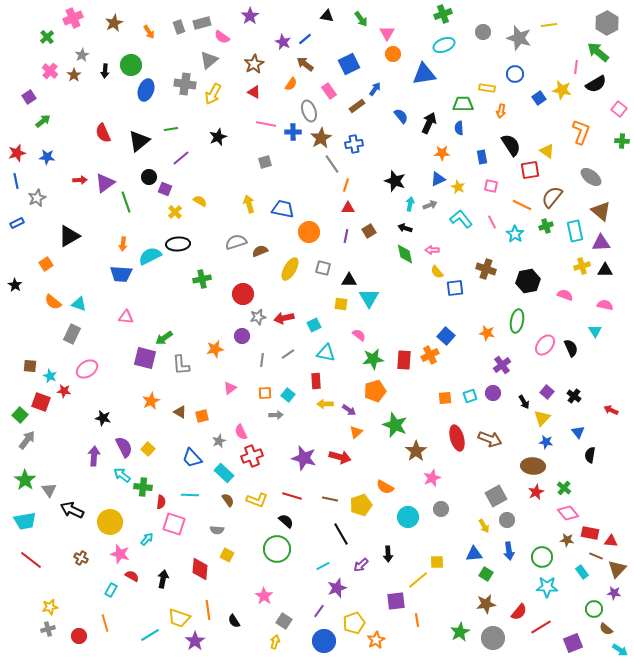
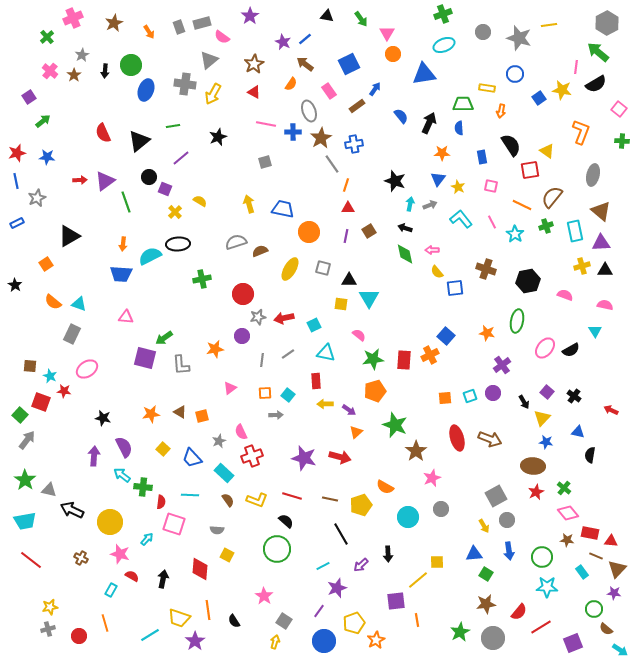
green line at (171, 129): moved 2 px right, 3 px up
gray ellipse at (591, 177): moved 2 px right, 2 px up; rotated 65 degrees clockwise
blue triangle at (438, 179): rotated 28 degrees counterclockwise
purple triangle at (105, 183): moved 2 px up
pink ellipse at (545, 345): moved 3 px down
black semicircle at (571, 348): moved 2 px down; rotated 84 degrees clockwise
orange star at (151, 401): moved 13 px down; rotated 18 degrees clockwise
blue triangle at (578, 432): rotated 40 degrees counterclockwise
yellow square at (148, 449): moved 15 px right
gray triangle at (49, 490): rotated 42 degrees counterclockwise
